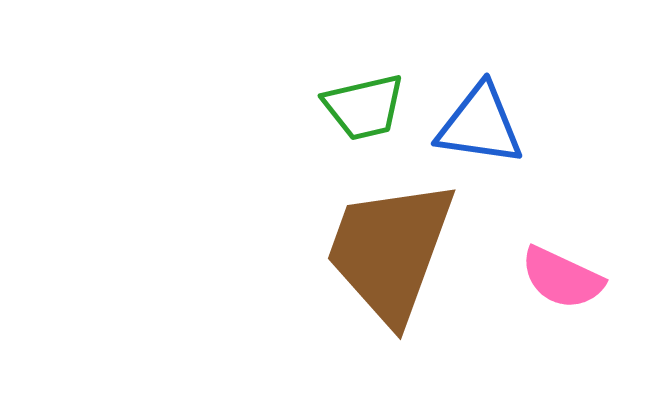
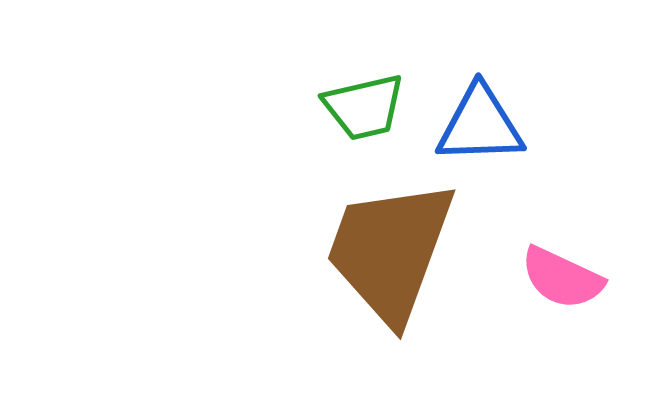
blue triangle: rotated 10 degrees counterclockwise
